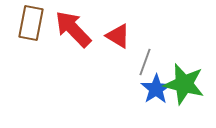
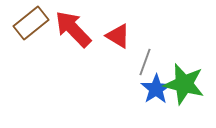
brown rectangle: rotated 40 degrees clockwise
